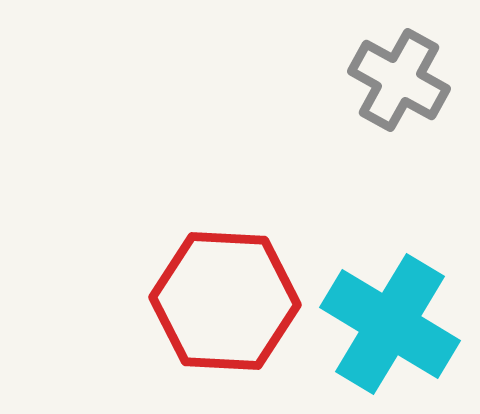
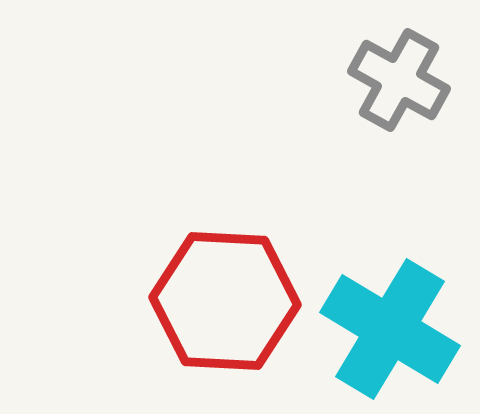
cyan cross: moved 5 px down
